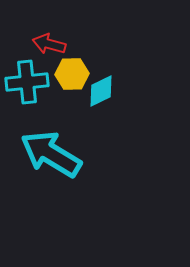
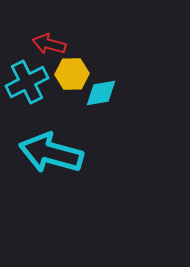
cyan cross: rotated 21 degrees counterclockwise
cyan diamond: moved 2 px down; rotated 16 degrees clockwise
cyan arrow: moved 1 px up; rotated 16 degrees counterclockwise
